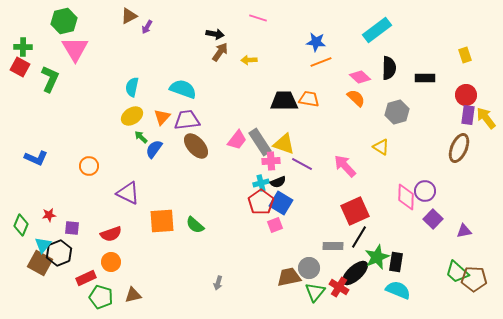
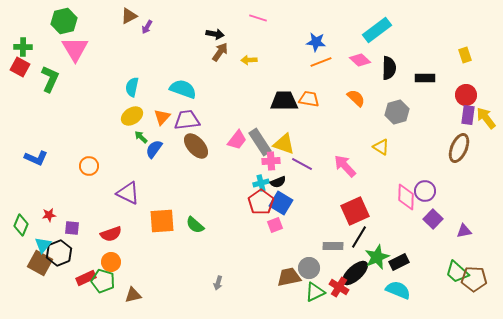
pink diamond at (360, 77): moved 17 px up
black rectangle at (396, 262): moved 3 px right; rotated 54 degrees clockwise
green triangle at (315, 292): rotated 25 degrees clockwise
green pentagon at (101, 297): moved 2 px right, 16 px up
